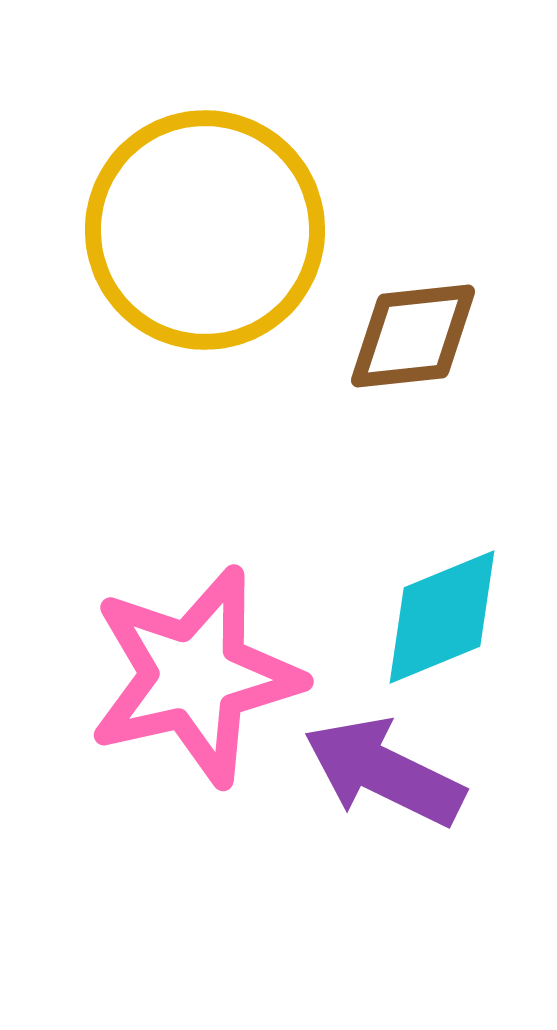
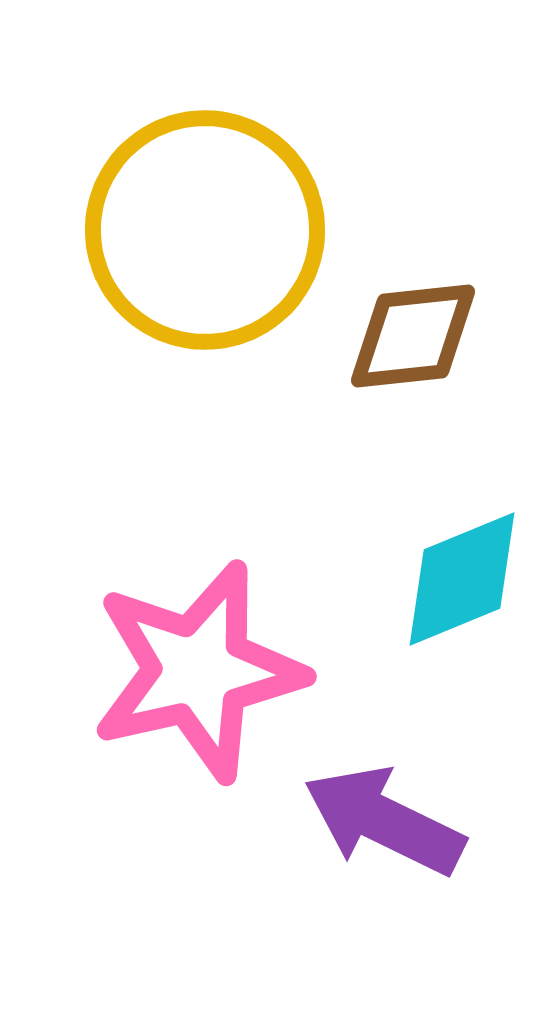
cyan diamond: moved 20 px right, 38 px up
pink star: moved 3 px right, 5 px up
purple arrow: moved 49 px down
